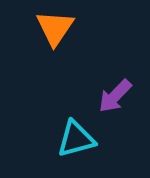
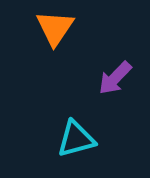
purple arrow: moved 18 px up
